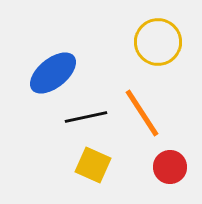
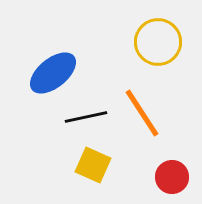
red circle: moved 2 px right, 10 px down
